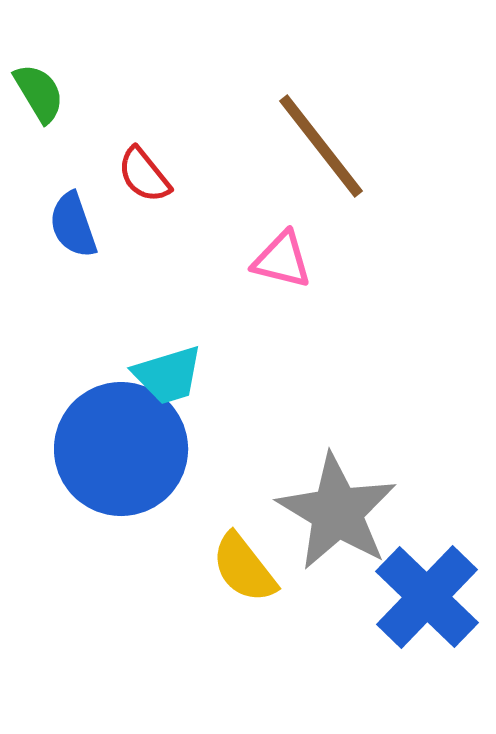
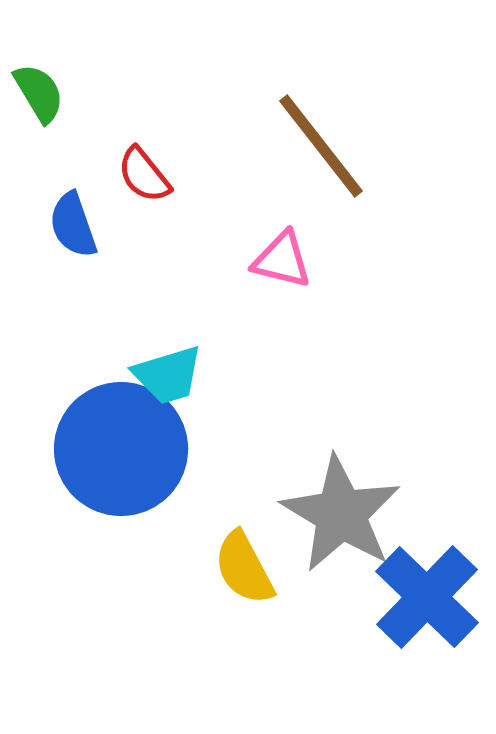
gray star: moved 4 px right, 2 px down
yellow semicircle: rotated 10 degrees clockwise
